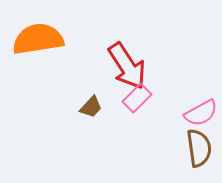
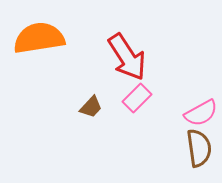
orange semicircle: moved 1 px right, 1 px up
red arrow: moved 9 px up
